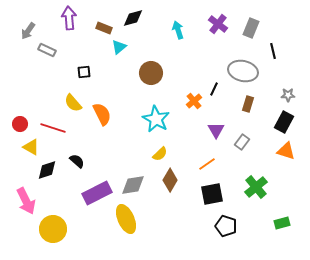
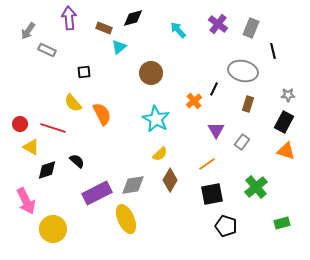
cyan arrow at (178, 30): rotated 24 degrees counterclockwise
